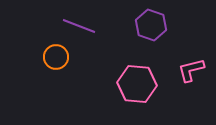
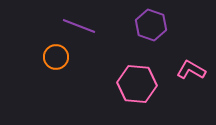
pink L-shape: rotated 44 degrees clockwise
